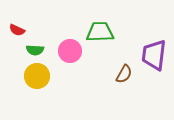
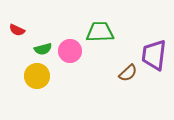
green semicircle: moved 8 px right, 1 px up; rotated 18 degrees counterclockwise
brown semicircle: moved 4 px right, 1 px up; rotated 18 degrees clockwise
